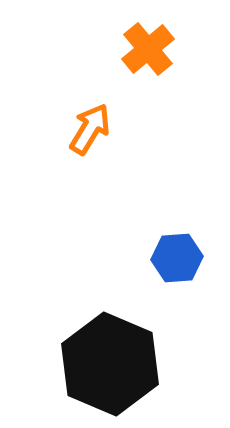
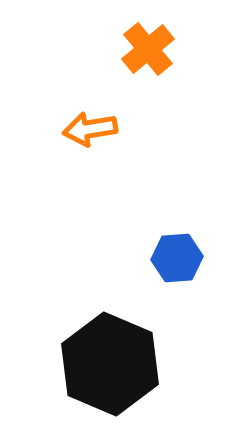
orange arrow: rotated 130 degrees counterclockwise
